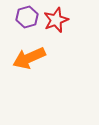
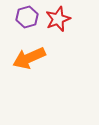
red star: moved 2 px right, 1 px up
